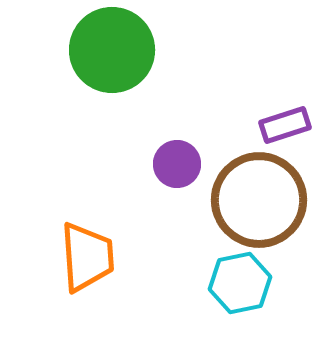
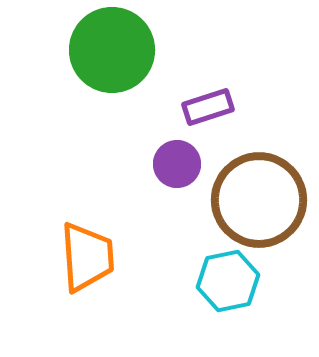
purple rectangle: moved 77 px left, 18 px up
cyan hexagon: moved 12 px left, 2 px up
